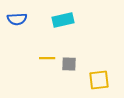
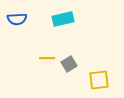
cyan rectangle: moved 1 px up
gray square: rotated 35 degrees counterclockwise
